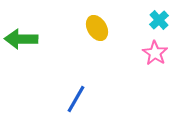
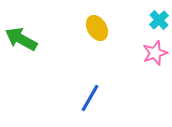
green arrow: rotated 28 degrees clockwise
pink star: rotated 20 degrees clockwise
blue line: moved 14 px right, 1 px up
